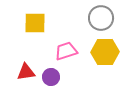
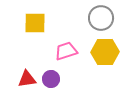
red triangle: moved 1 px right, 7 px down
purple circle: moved 2 px down
